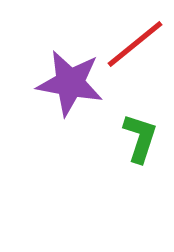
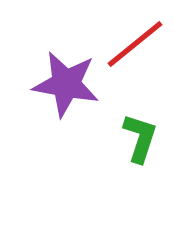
purple star: moved 4 px left, 1 px down
